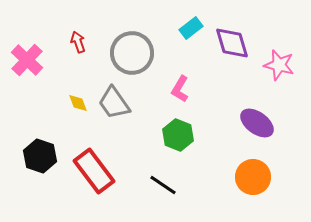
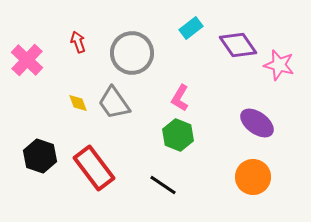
purple diamond: moved 6 px right, 2 px down; rotated 18 degrees counterclockwise
pink L-shape: moved 9 px down
red rectangle: moved 3 px up
